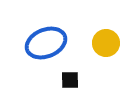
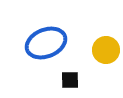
yellow circle: moved 7 px down
